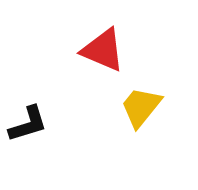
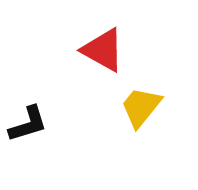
red triangle: rotated 6 degrees clockwise
